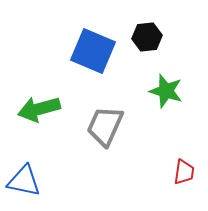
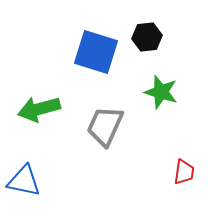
blue square: moved 3 px right, 1 px down; rotated 6 degrees counterclockwise
green star: moved 5 px left, 1 px down
